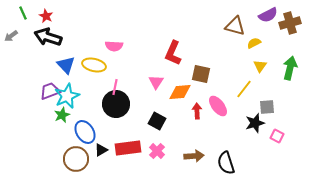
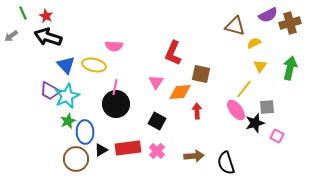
purple trapezoid: rotated 130 degrees counterclockwise
pink ellipse: moved 18 px right, 4 px down
green star: moved 6 px right, 6 px down
blue ellipse: rotated 30 degrees clockwise
